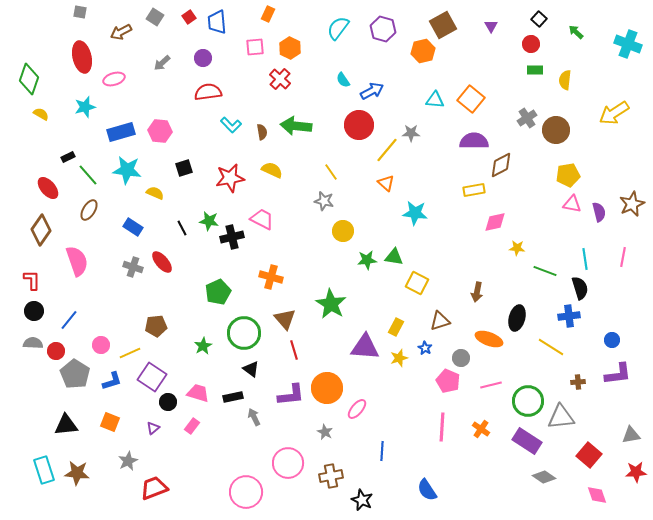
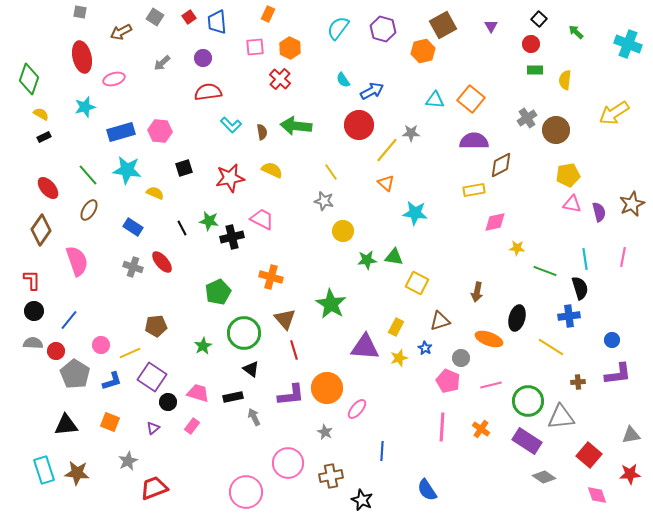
black rectangle at (68, 157): moved 24 px left, 20 px up
red star at (636, 472): moved 6 px left, 2 px down
